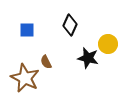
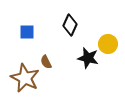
blue square: moved 2 px down
